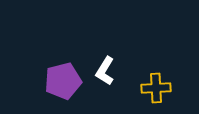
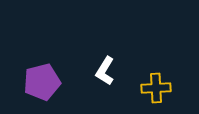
purple pentagon: moved 21 px left, 1 px down
